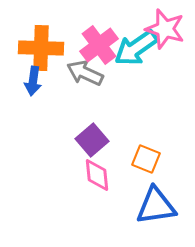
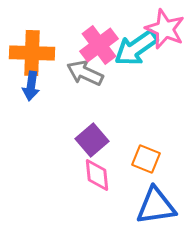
pink star: rotated 6 degrees clockwise
orange cross: moved 9 px left, 5 px down
blue arrow: moved 2 px left, 5 px down
